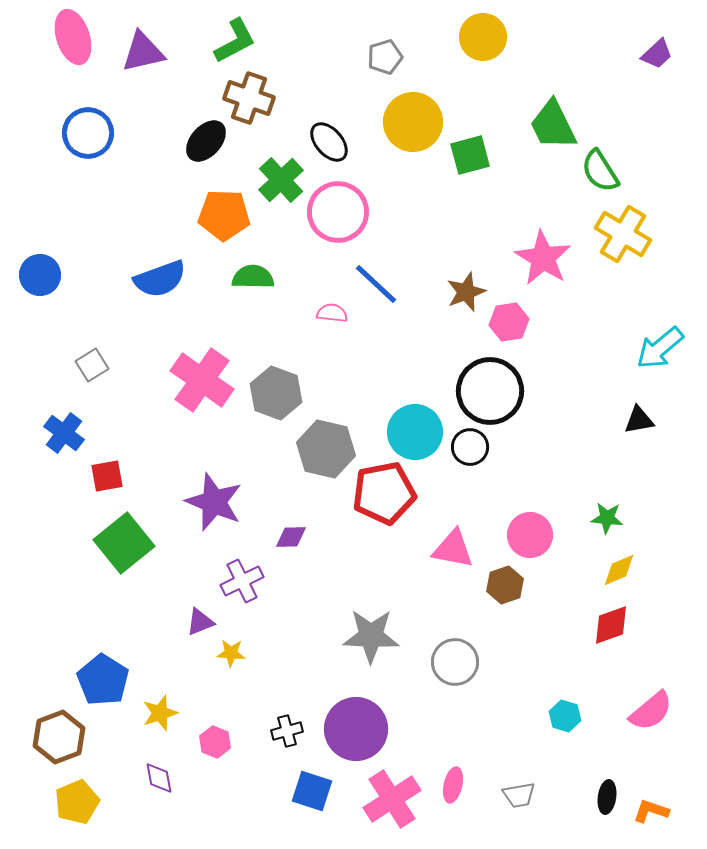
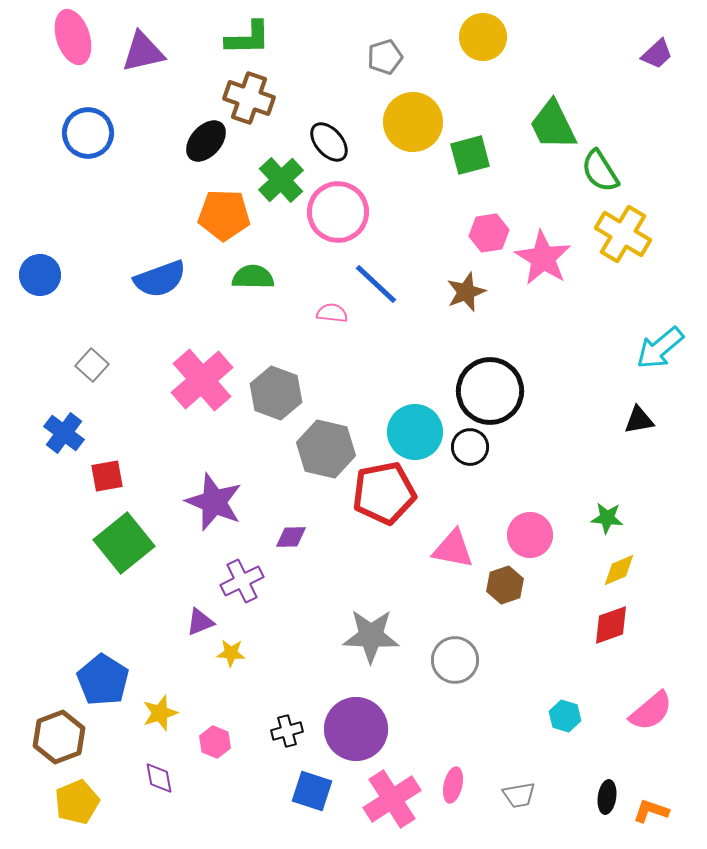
green L-shape at (235, 41): moved 13 px right, 3 px up; rotated 27 degrees clockwise
pink hexagon at (509, 322): moved 20 px left, 89 px up
gray square at (92, 365): rotated 16 degrees counterclockwise
pink cross at (202, 380): rotated 14 degrees clockwise
gray circle at (455, 662): moved 2 px up
